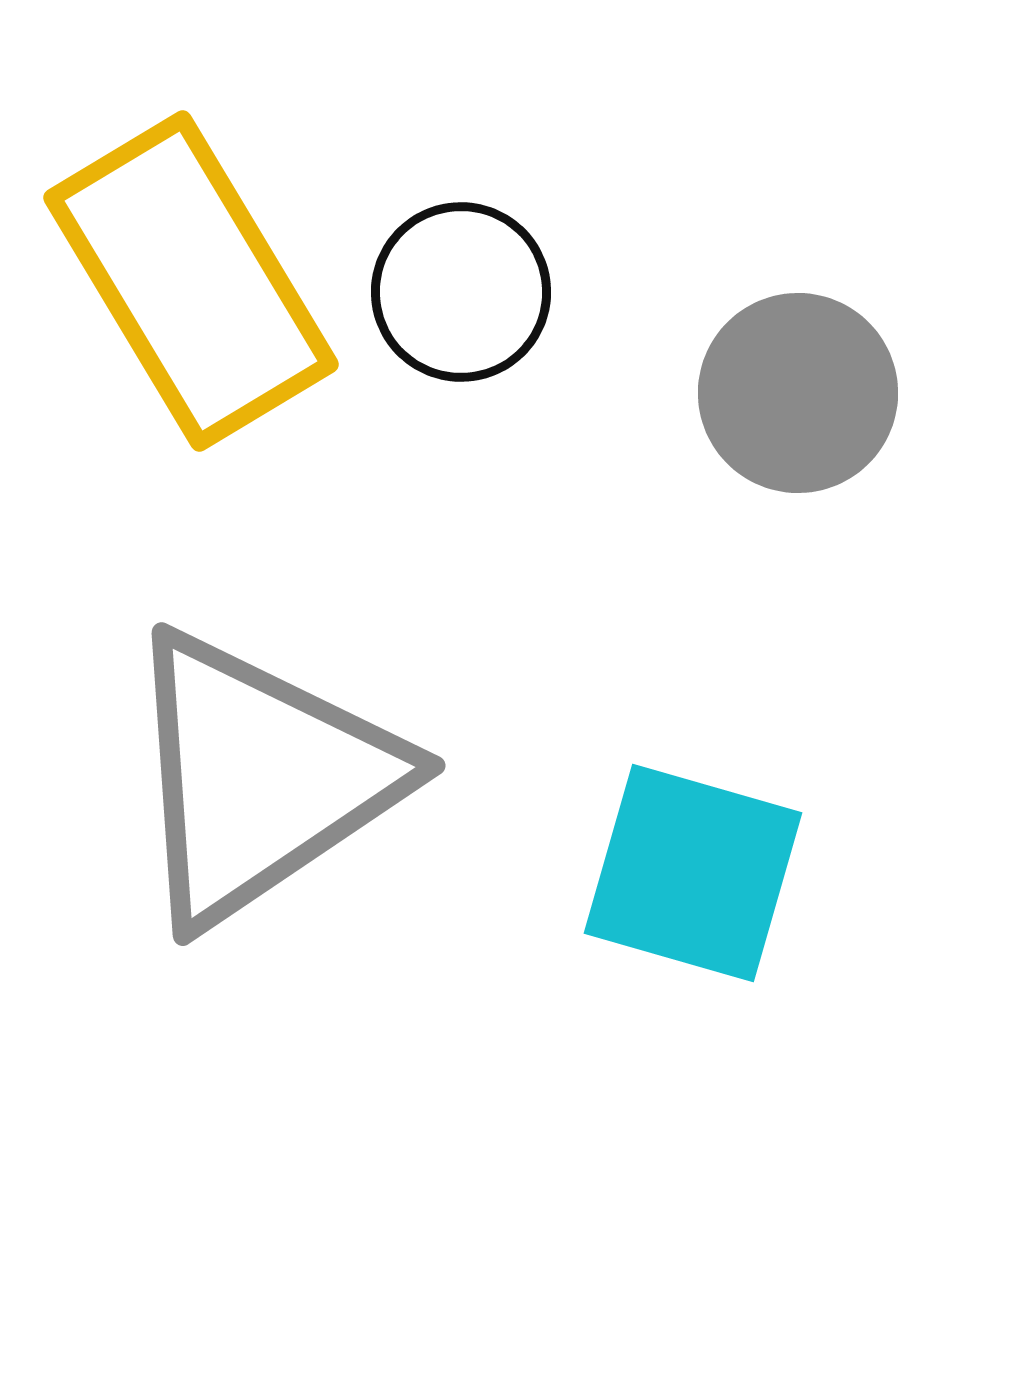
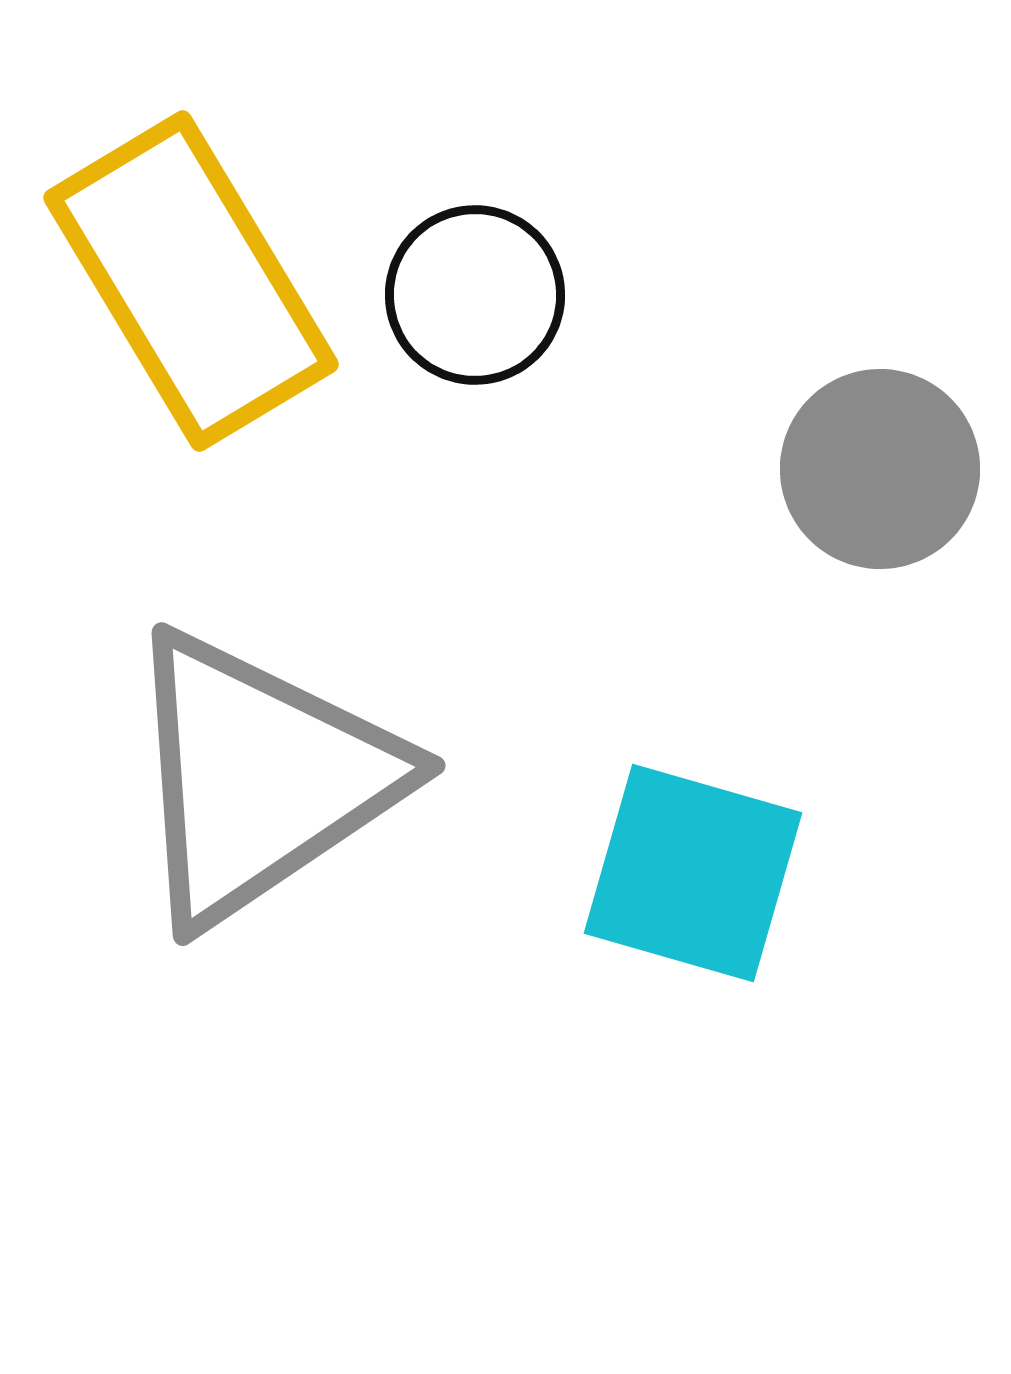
black circle: moved 14 px right, 3 px down
gray circle: moved 82 px right, 76 px down
